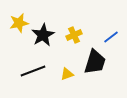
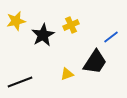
yellow star: moved 3 px left, 2 px up
yellow cross: moved 3 px left, 10 px up
black trapezoid: rotated 16 degrees clockwise
black line: moved 13 px left, 11 px down
